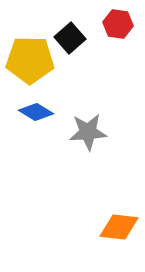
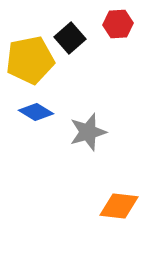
red hexagon: rotated 12 degrees counterclockwise
yellow pentagon: rotated 12 degrees counterclockwise
gray star: rotated 12 degrees counterclockwise
orange diamond: moved 21 px up
